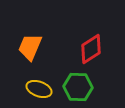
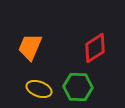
red diamond: moved 4 px right, 1 px up
